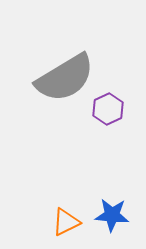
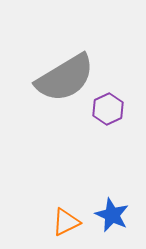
blue star: rotated 20 degrees clockwise
